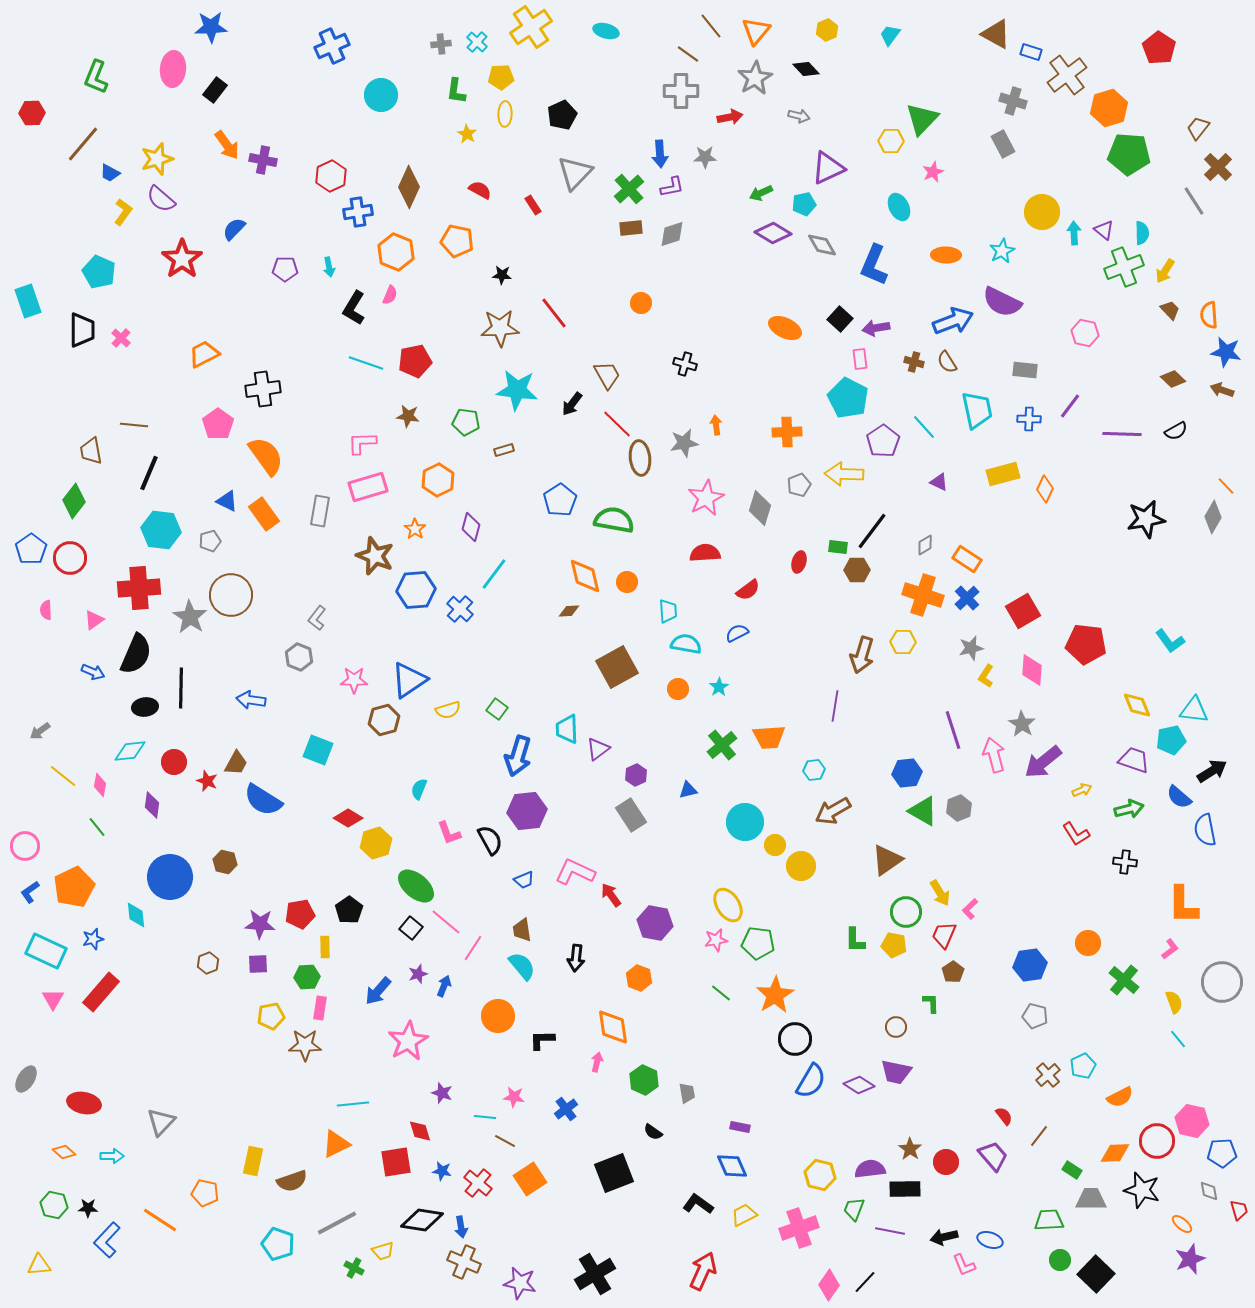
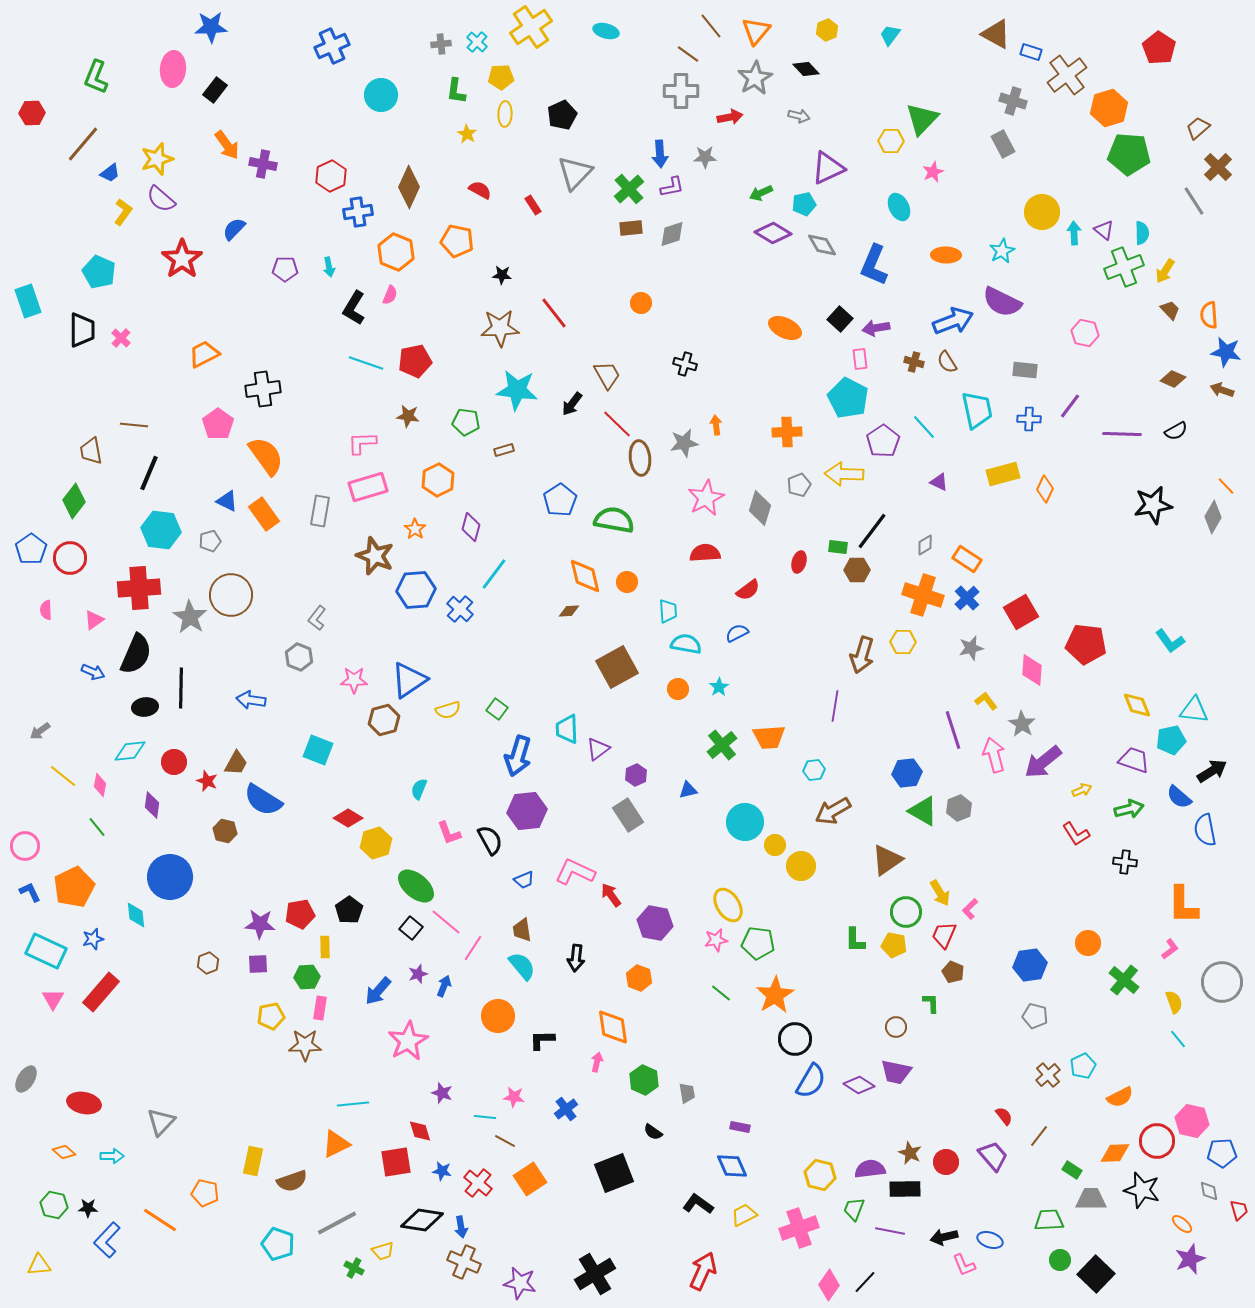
brown trapezoid at (1198, 128): rotated 10 degrees clockwise
purple cross at (263, 160): moved 4 px down
blue trapezoid at (110, 173): rotated 65 degrees counterclockwise
brown diamond at (1173, 379): rotated 20 degrees counterclockwise
black star at (1146, 519): moved 7 px right, 14 px up
red square at (1023, 611): moved 2 px left, 1 px down
yellow L-shape at (986, 676): moved 25 px down; rotated 110 degrees clockwise
gray rectangle at (631, 815): moved 3 px left
brown hexagon at (225, 862): moved 31 px up
blue L-shape at (30, 892): rotated 100 degrees clockwise
brown pentagon at (953, 972): rotated 15 degrees counterclockwise
brown star at (910, 1149): moved 4 px down; rotated 10 degrees counterclockwise
